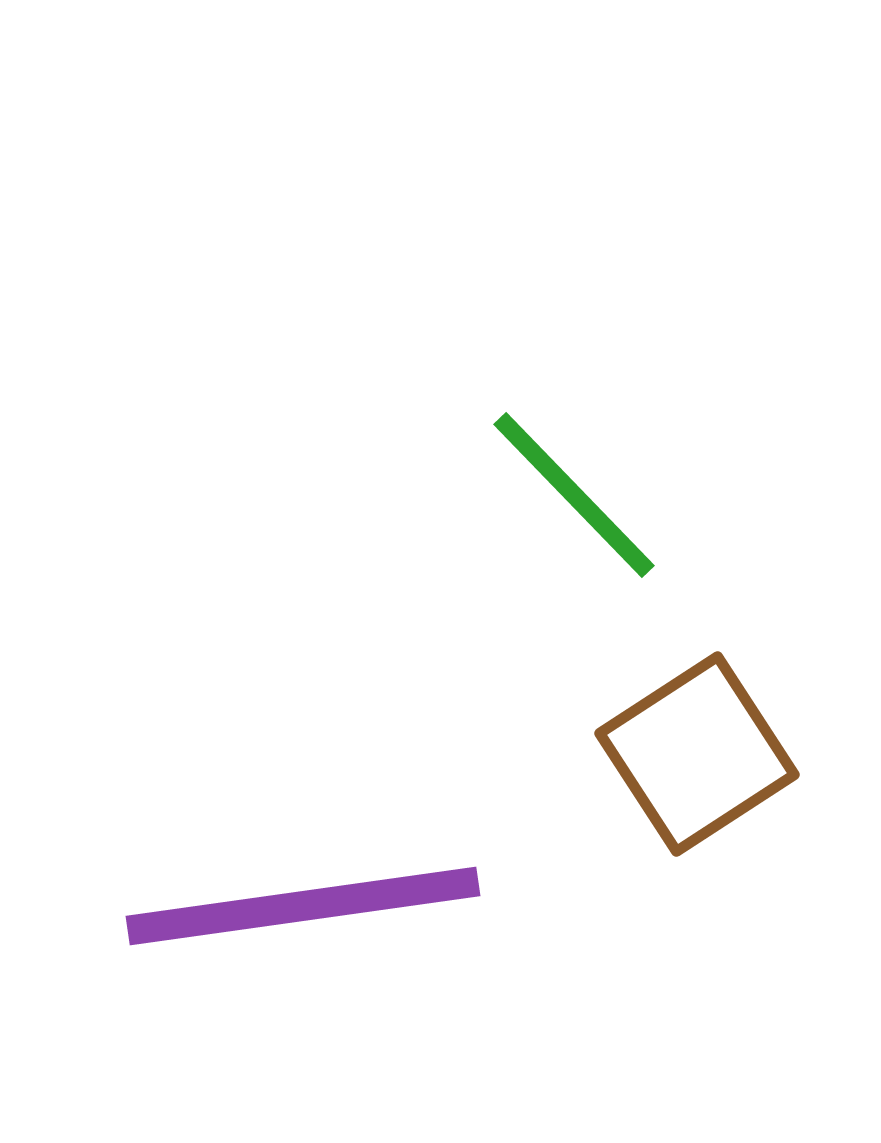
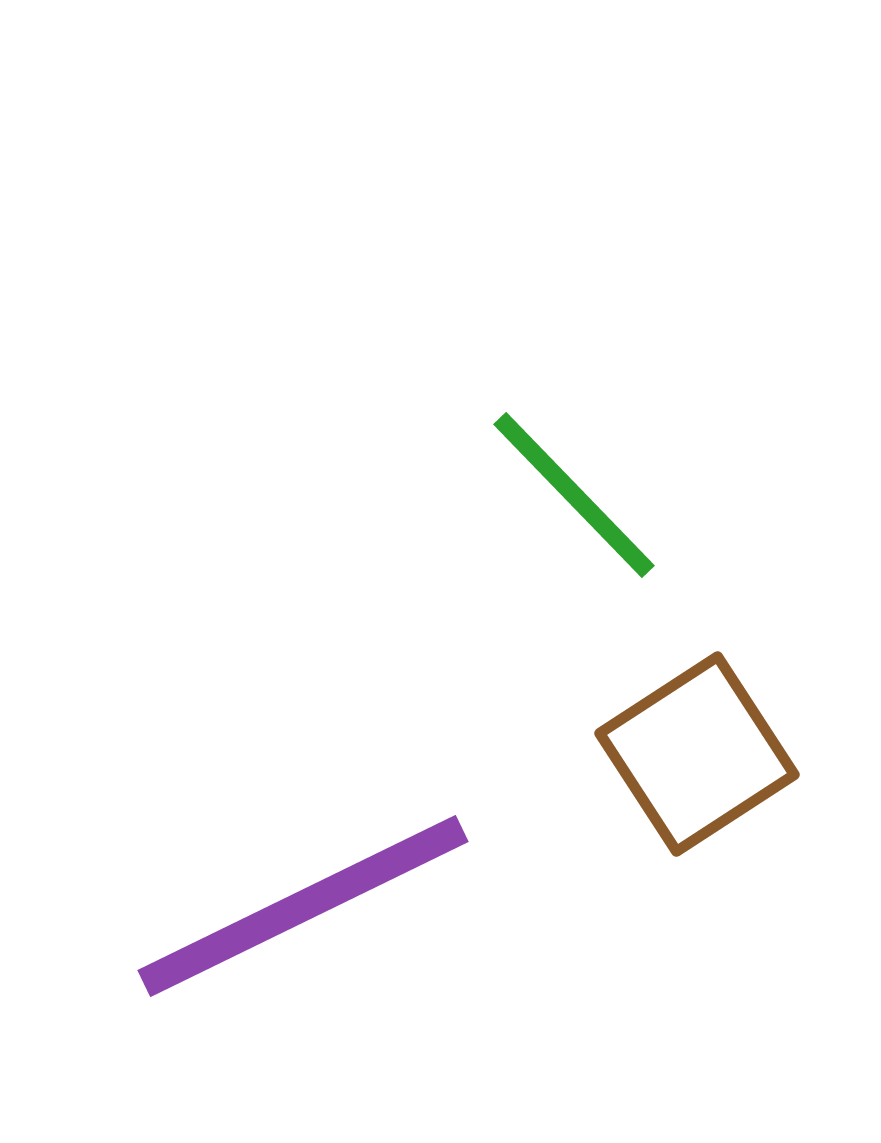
purple line: rotated 18 degrees counterclockwise
